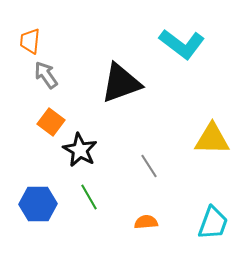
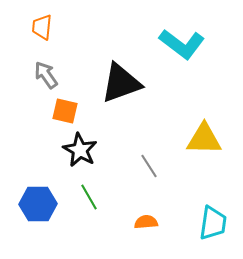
orange trapezoid: moved 12 px right, 14 px up
orange square: moved 14 px right, 11 px up; rotated 24 degrees counterclockwise
yellow triangle: moved 8 px left
cyan trapezoid: rotated 12 degrees counterclockwise
